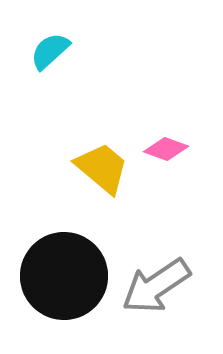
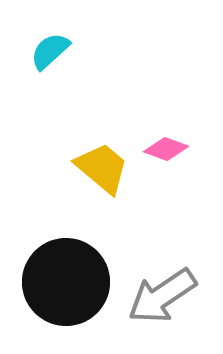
black circle: moved 2 px right, 6 px down
gray arrow: moved 6 px right, 10 px down
